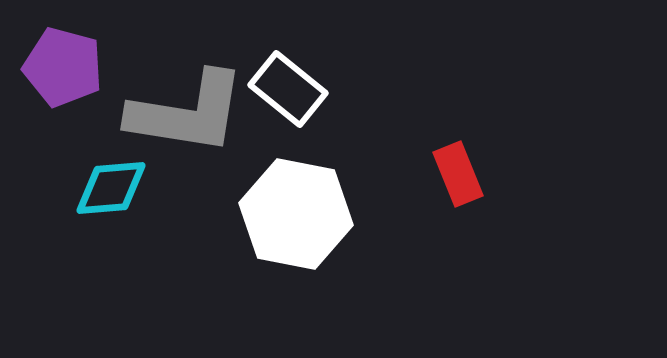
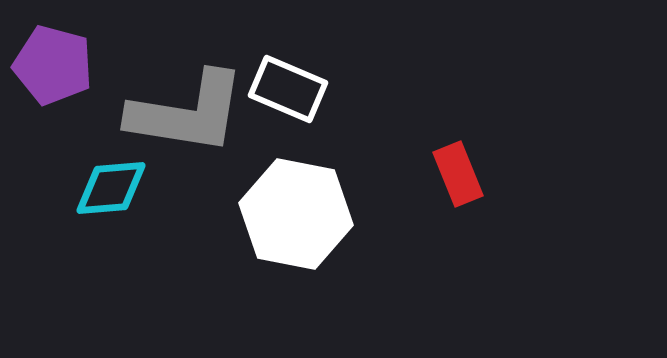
purple pentagon: moved 10 px left, 2 px up
white rectangle: rotated 16 degrees counterclockwise
